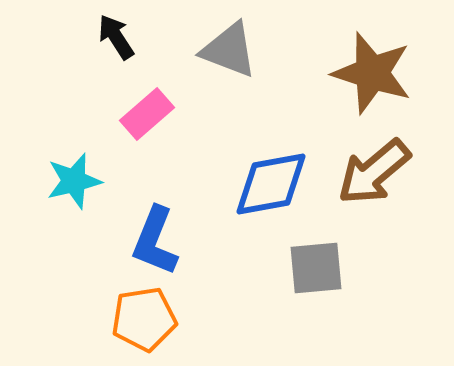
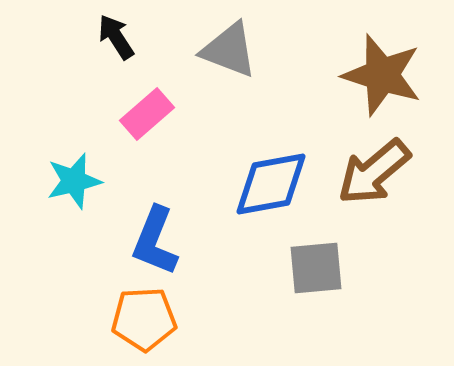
brown star: moved 10 px right, 2 px down
orange pentagon: rotated 6 degrees clockwise
